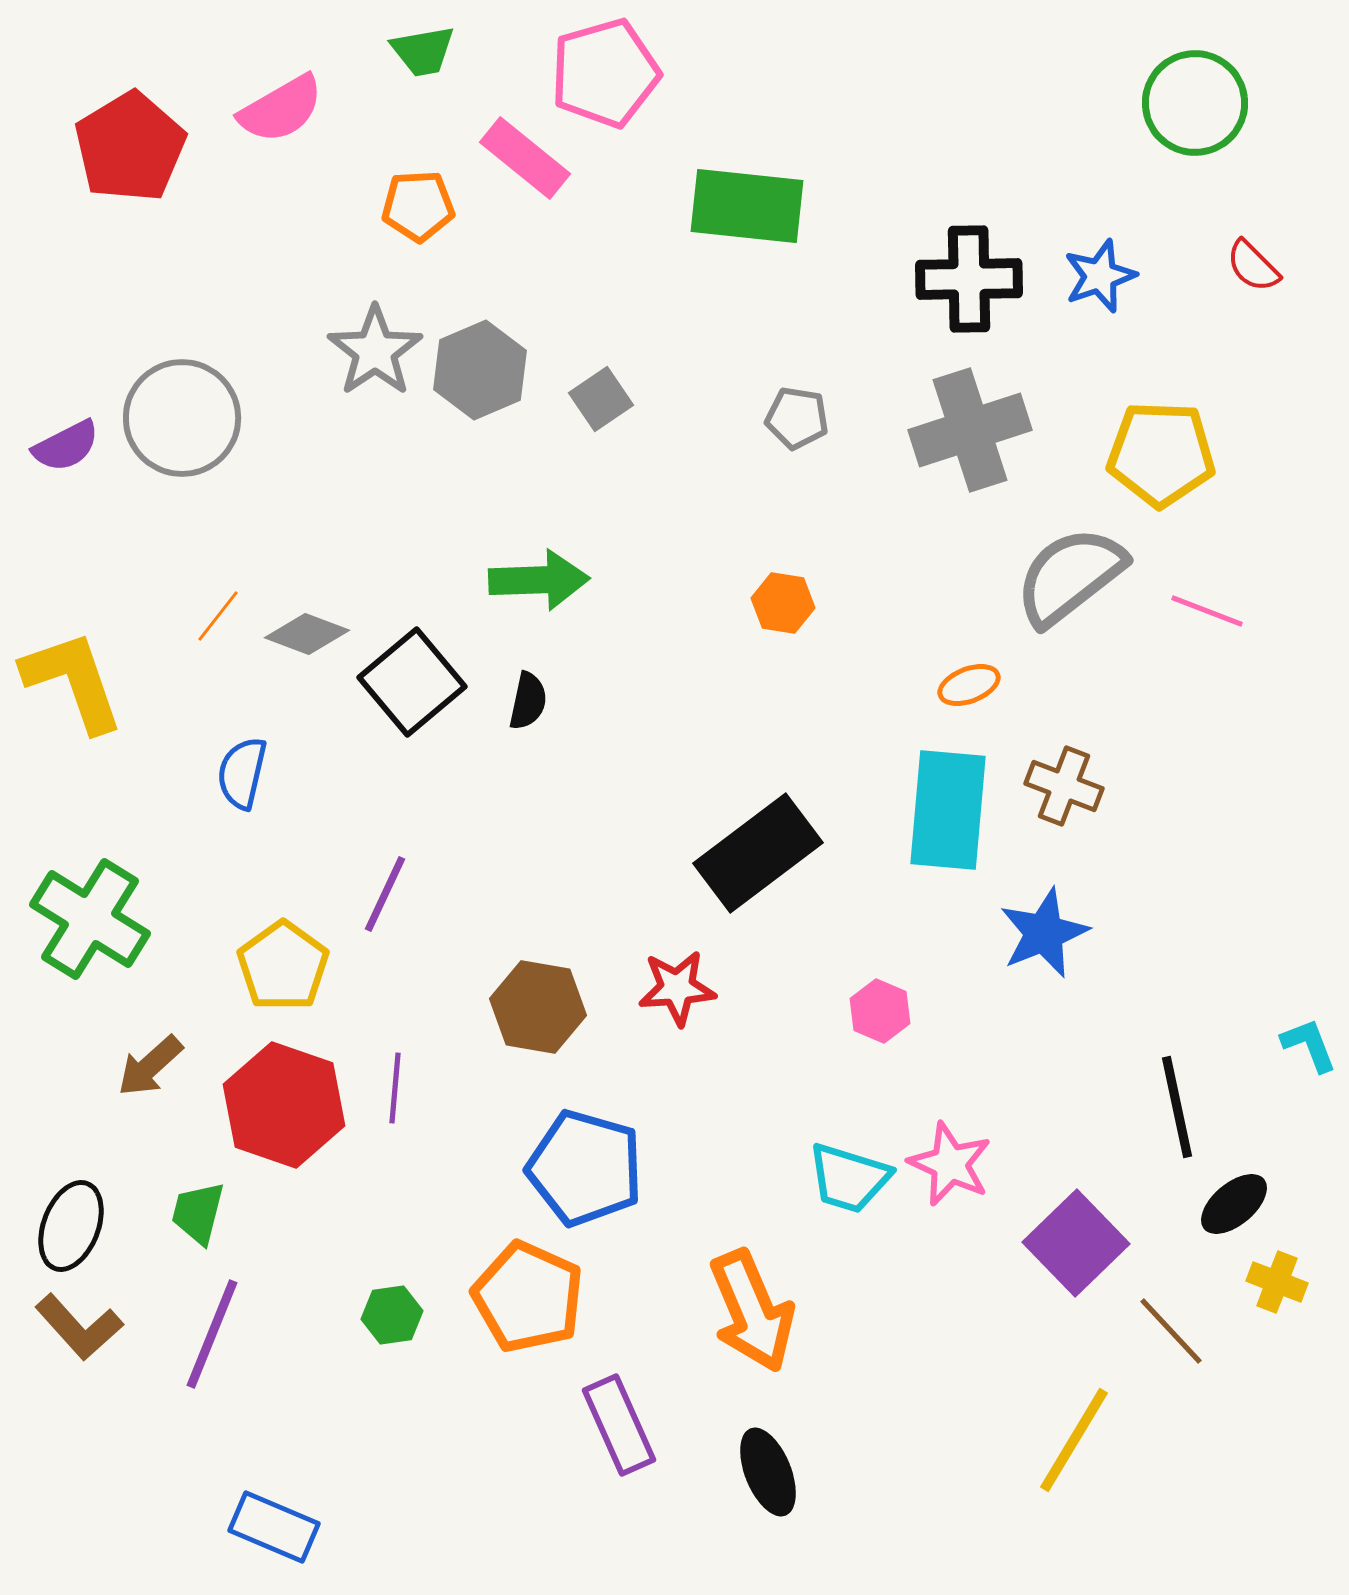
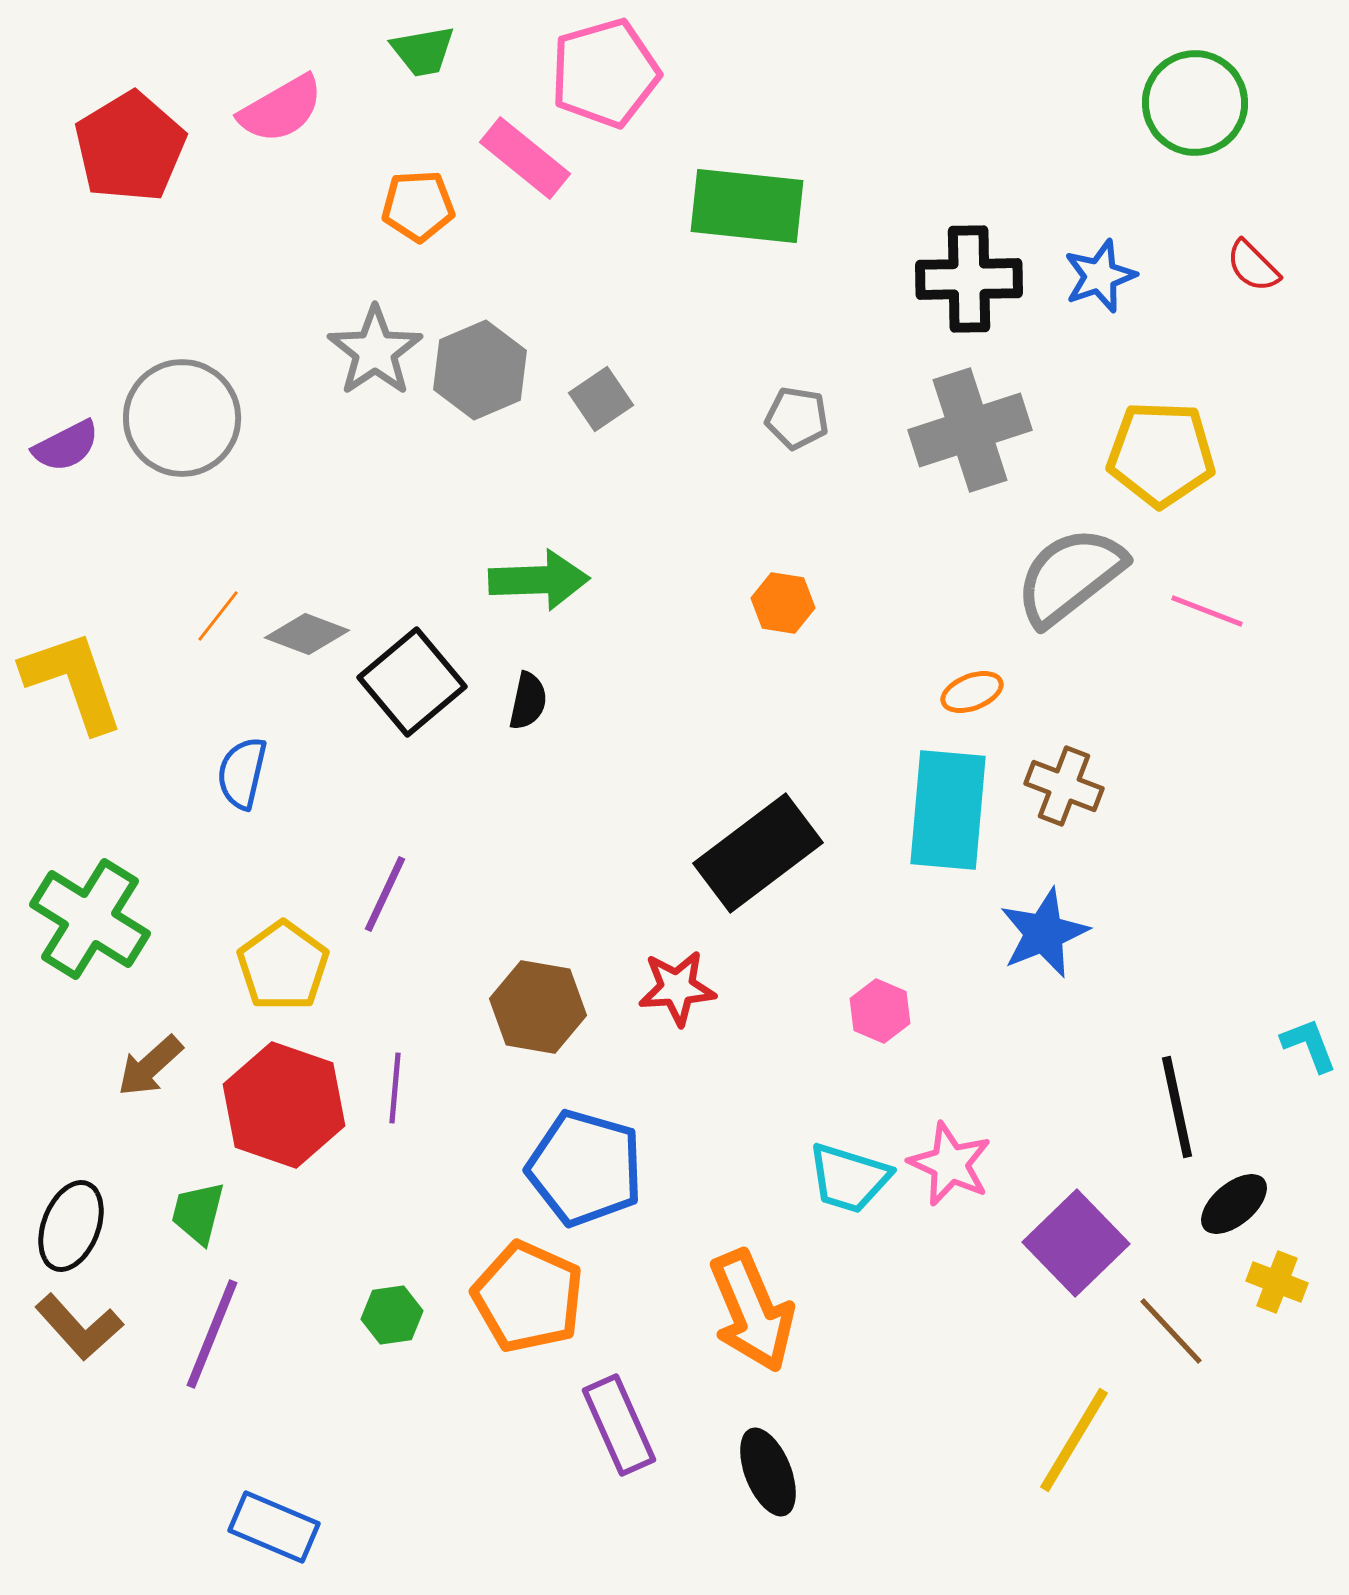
orange ellipse at (969, 685): moved 3 px right, 7 px down
